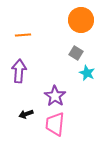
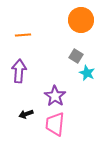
gray square: moved 3 px down
